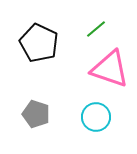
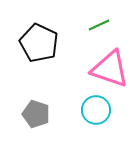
green line: moved 3 px right, 4 px up; rotated 15 degrees clockwise
cyan circle: moved 7 px up
